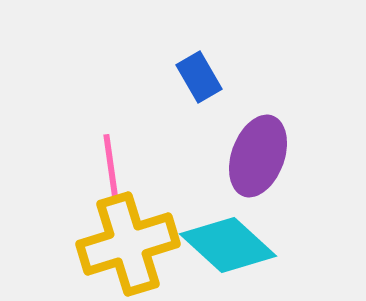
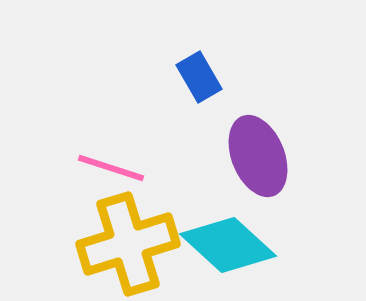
purple ellipse: rotated 42 degrees counterclockwise
pink line: rotated 64 degrees counterclockwise
